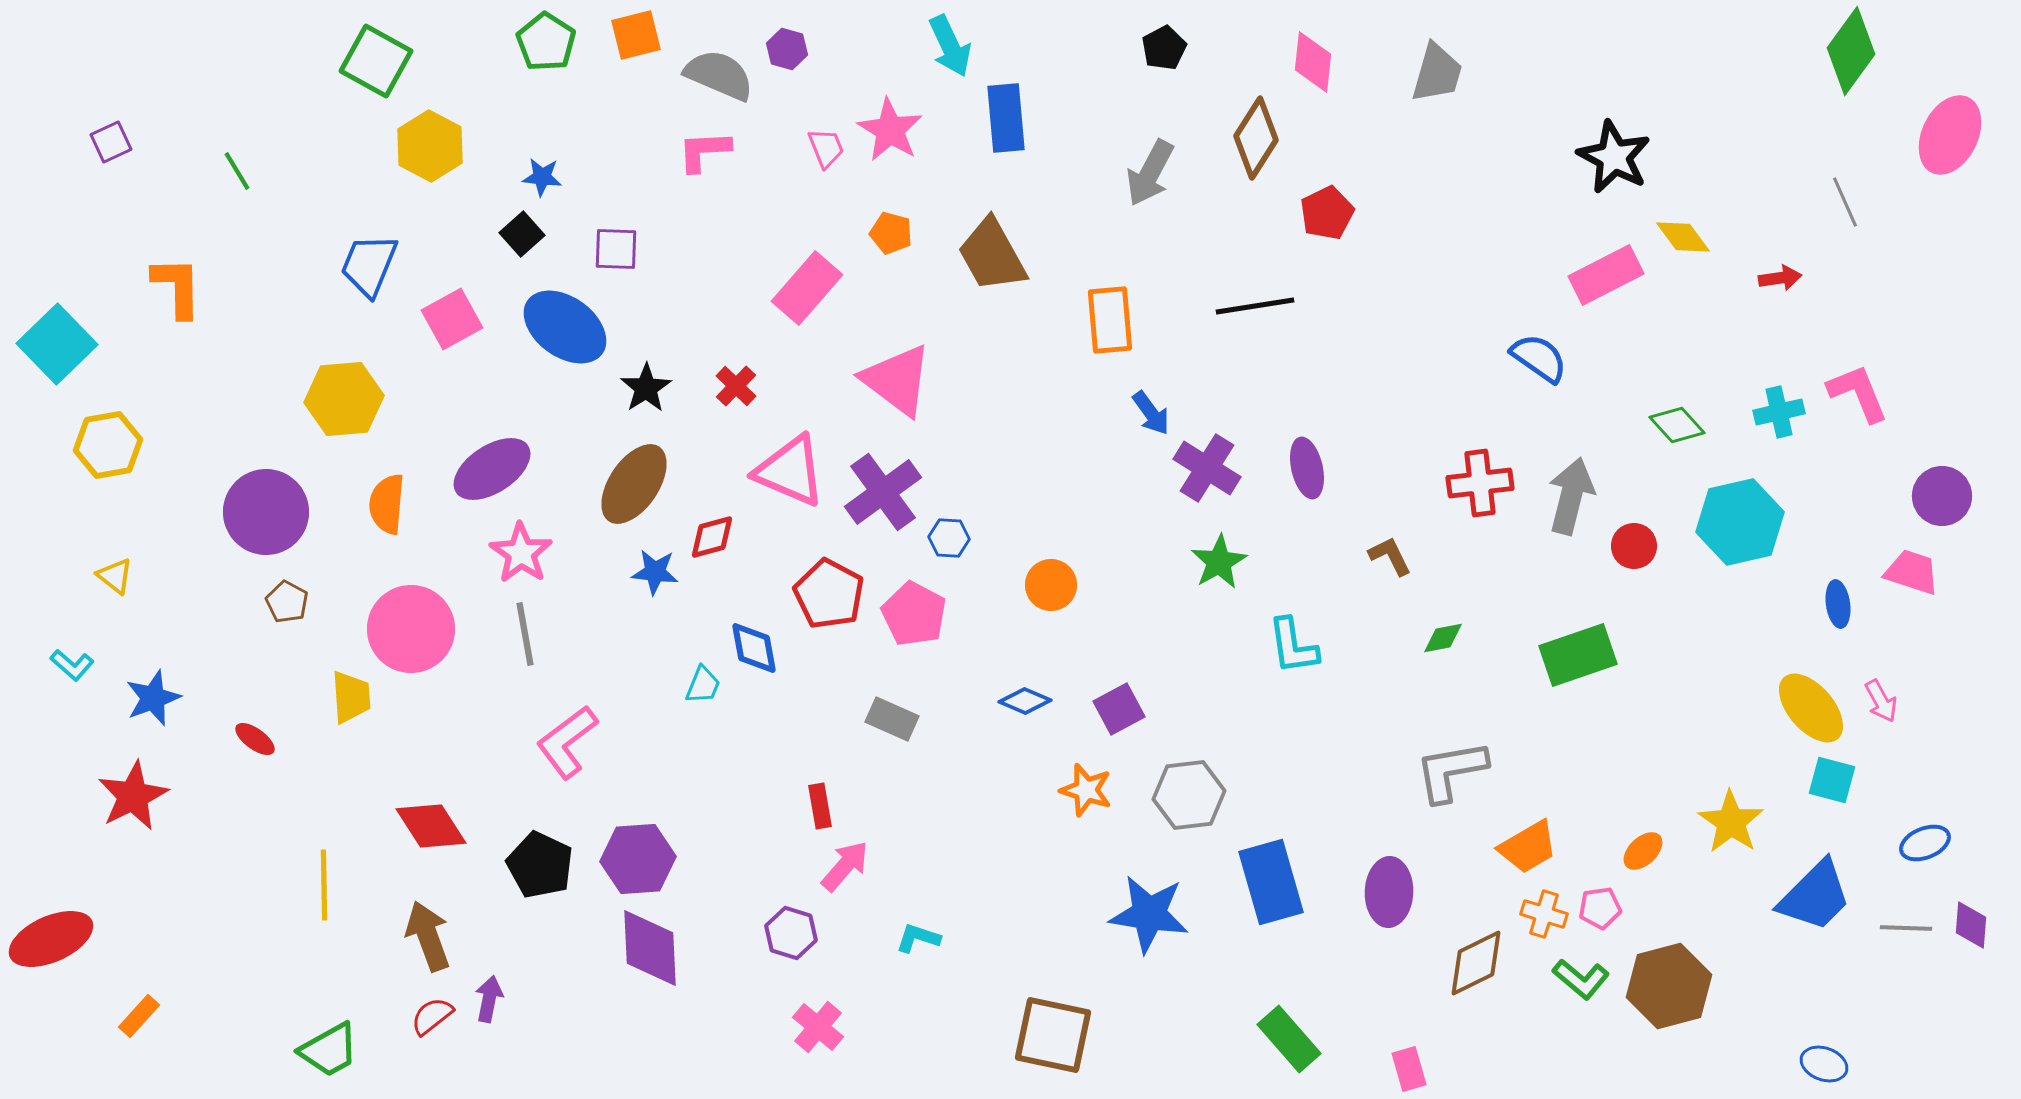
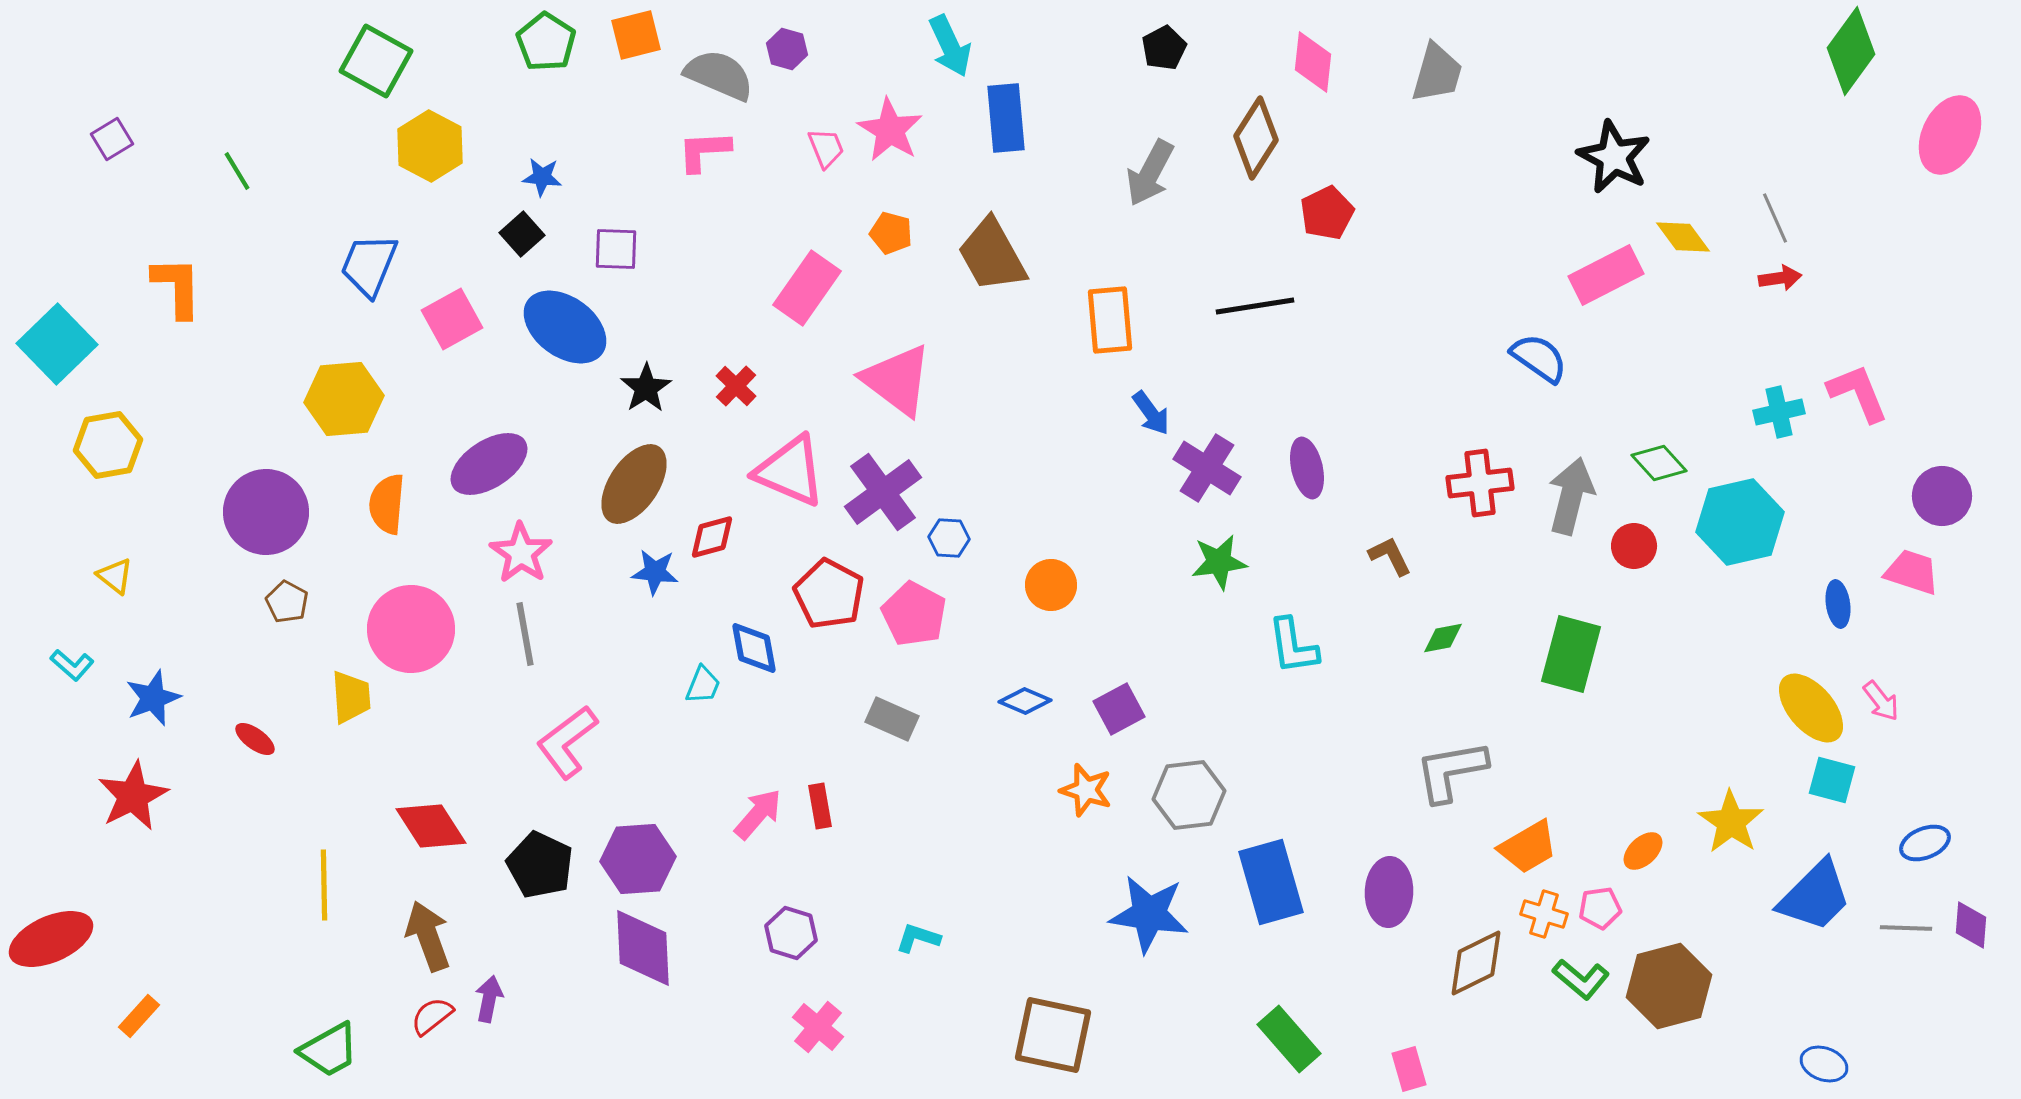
purple square at (111, 142): moved 1 px right, 3 px up; rotated 6 degrees counterclockwise
gray line at (1845, 202): moved 70 px left, 16 px down
pink rectangle at (807, 288): rotated 6 degrees counterclockwise
green diamond at (1677, 425): moved 18 px left, 38 px down
purple ellipse at (492, 469): moved 3 px left, 5 px up
green star at (1219, 562): rotated 22 degrees clockwise
green rectangle at (1578, 655): moved 7 px left, 1 px up; rotated 56 degrees counterclockwise
pink arrow at (1881, 701): rotated 9 degrees counterclockwise
pink arrow at (845, 866): moved 87 px left, 52 px up
purple diamond at (650, 948): moved 7 px left
